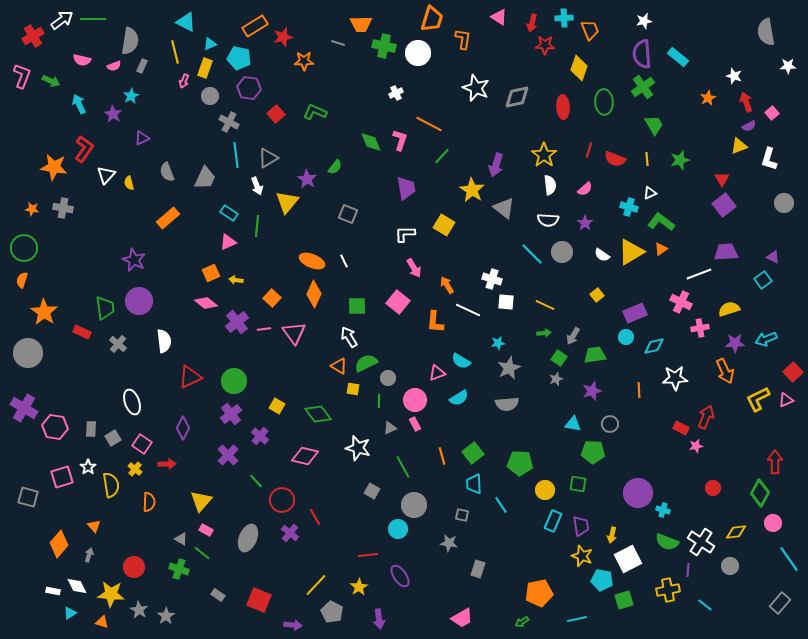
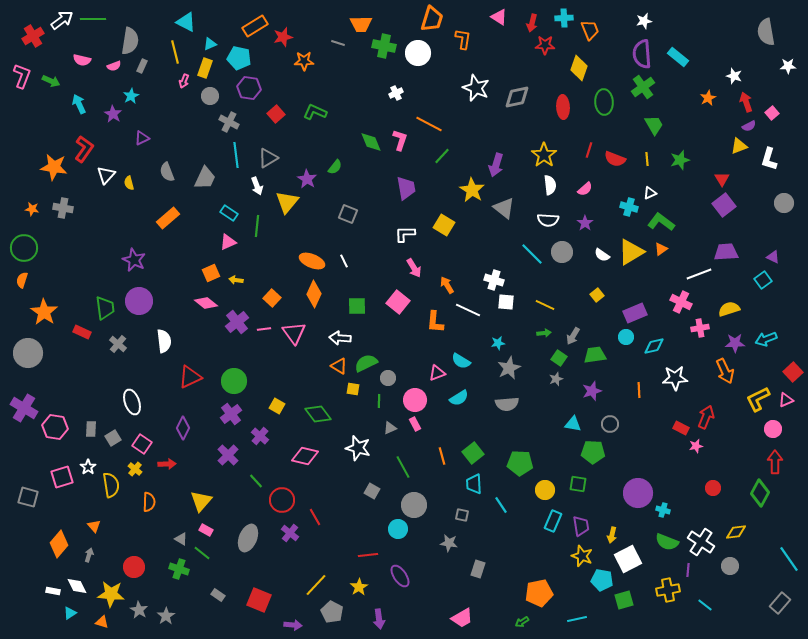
white cross at (492, 279): moved 2 px right, 1 px down
white arrow at (349, 337): moved 9 px left, 1 px down; rotated 55 degrees counterclockwise
pink circle at (773, 523): moved 94 px up
